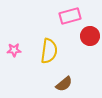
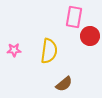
pink rectangle: moved 4 px right, 1 px down; rotated 65 degrees counterclockwise
